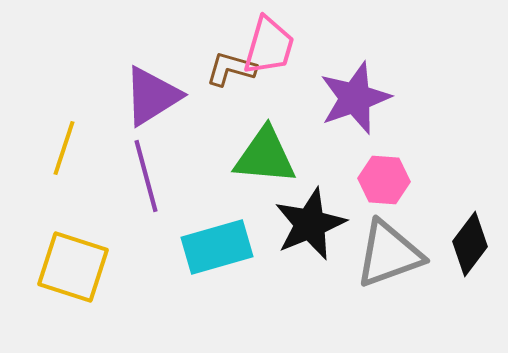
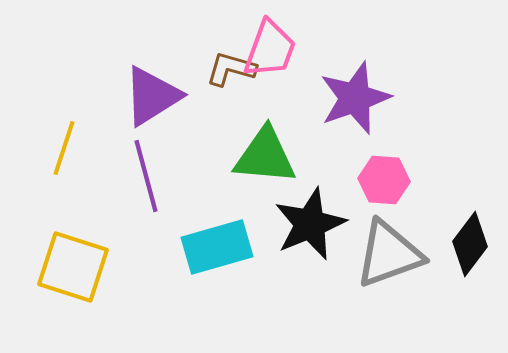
pink trapezoid: moved 1 px right, 3 px down; rotated 4 degrees clockwise
